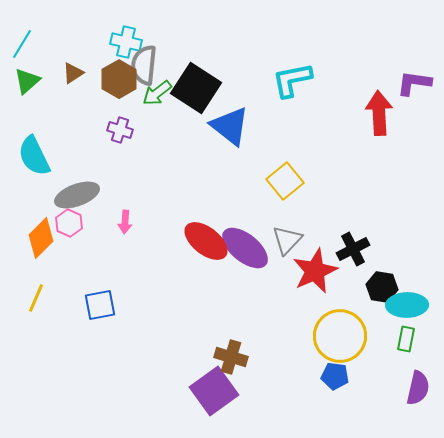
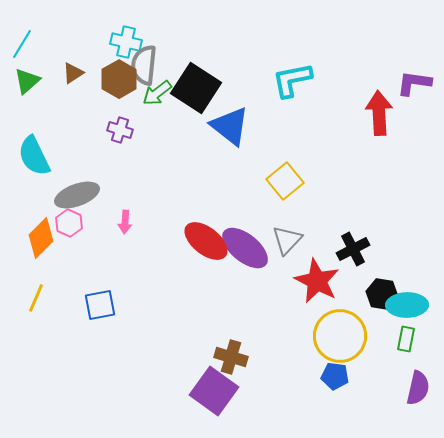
red star: moved 2 px right, 10 px down; rotated 21 degrees counterclockwise
black hexagon: moved 7 px down
purple square: rotated 18 degrees counterclockwise
